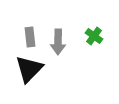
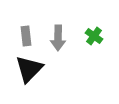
gray rectangle: moved 4 px left, 1 px up
gray arrow: moved 4 px up
